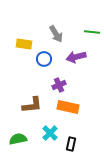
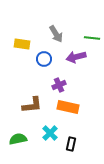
green line: moved 6 px down
yellow rectangle: moved 2 px left
